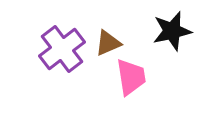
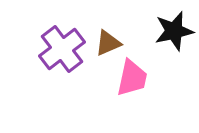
black star: moved 2 px right
pink trapezoid: moved 1 px right, 1 px down; rotated 21 degrees clockwise
